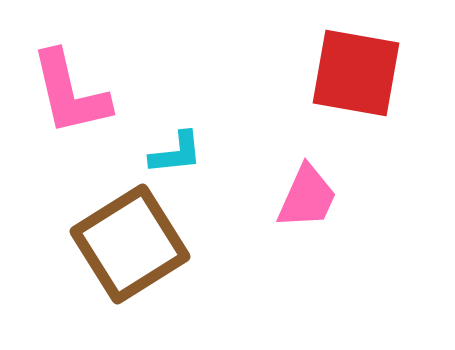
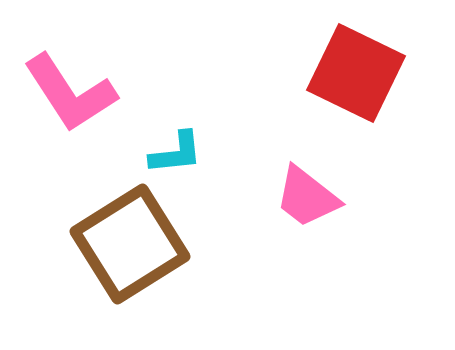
red square: rotated 16 degrees clockwise
pink L-shape: rotated 20 degrees counterclockwise
pink trapezoid: rotated 104 degrees clockwise
